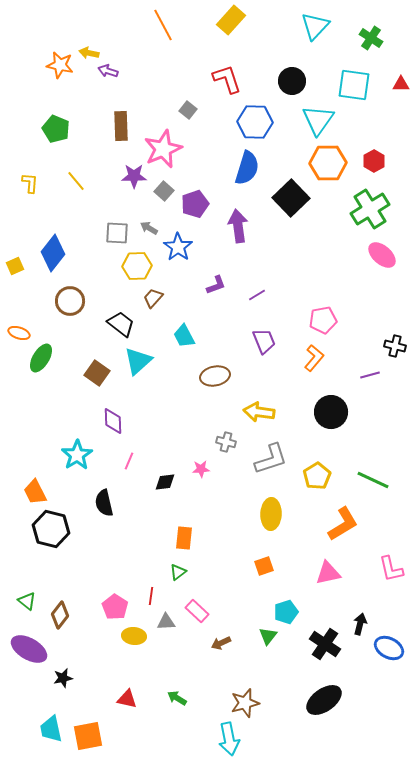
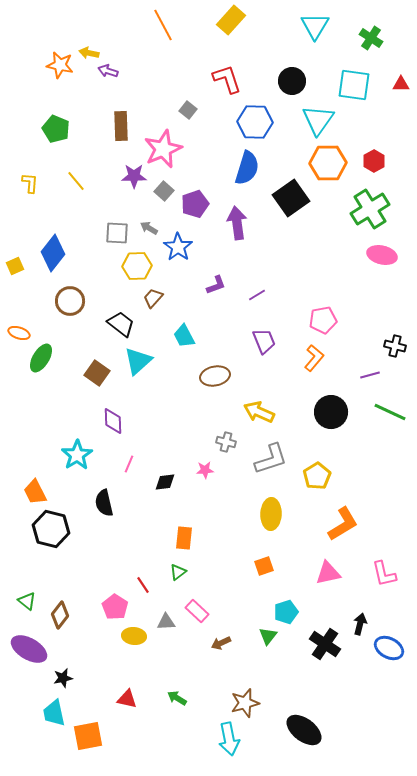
cyan triangle at (315, 26): rotated 12 degrees counterclockwise
black square at (291, 198): rotated 9 degrees clockwise
purple arrow at (238, 226): moved 1 px left, 3 px up
pink ellipse at (382, 255): rotated 28 degrees counterclockwise
yellow arrow at (259, 412): rotated 16 degrees clockwise
pink line at (129, 461): moved 3 px down
pink star at (201, 469): moved 4 px right, 1 px down
green line at (373, 480): moved 17 px right, 68 px up
pink L-shape at (391, 569): moved 7 px left, 5 px down
red line at (151, 596): moved 8 px left, 11 px up; rotated 42 degrees counterclockwise
black ellipse at (324, 700): moved 20 px left, 30 px down; rotated 72 degrees clockwise
cyan trapezoid at (51, 729): moved 3 px right, 16 px up
